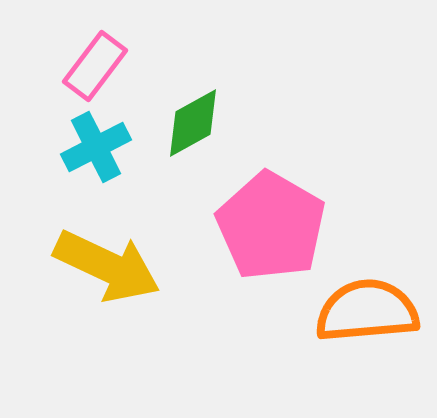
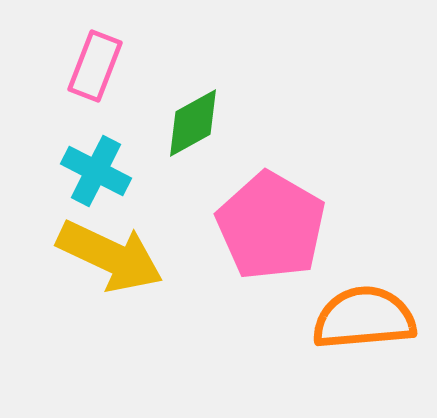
pink rectangle: rotated 16 degrees counterclockwise
cyan cross: moved 24 px down; rotated 36 degrees counterclockwise
yellow arrow: moved 3 px right, 10 px up
orange semicircle: moved 3 px left, 7 px down
